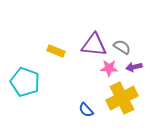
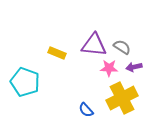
yellow rectangle: moved 1 px right, 2 px down
